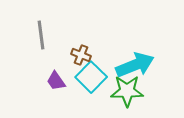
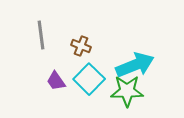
brown cross: moved 9 px up
cyan square: moved 2 px left, 2 px down
